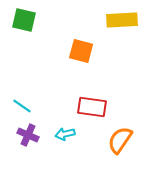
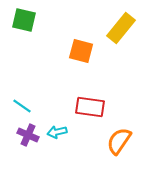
yellow rectangle: moved 1 px left, 8 px down; rotated 48 degrees counterclockwise
red rectangle: moved 2 px left
cyan arrow: moved 8 px left, 2 px up
orange semicircle: moved 1 px left, 1 px down
